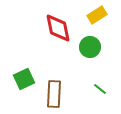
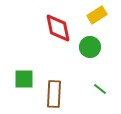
green square: rotated 25 degrees clockwise
